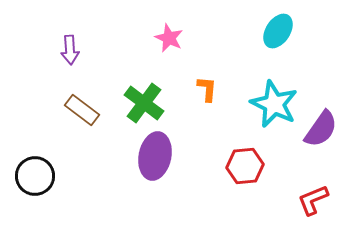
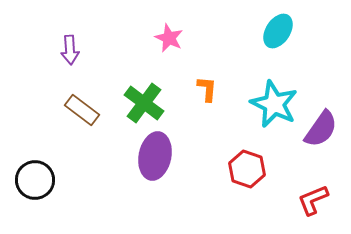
red hexagon: moved 2 px right, 3 px down; rotated 24 degrees clockwise
black circle: moved 4 px down
